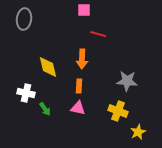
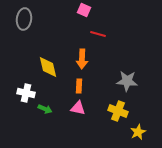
pink square: rotated 24 degrees clockwise
green arrow: rotated 32 degrees counterclockwise
